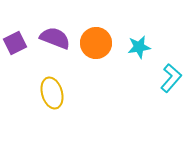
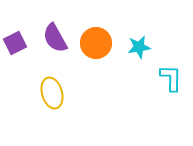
purple semicircle: rotated 140 degrees counterclockwise
cyan L-shape: rotated 40 degrees counterclockwise
